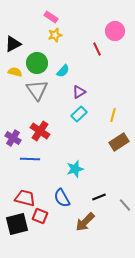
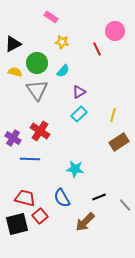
yellow star: moved 7 px right, 7 px down; rotated 24 degrees clockwise
cyan star: rotated 24 degrees clockwise
red square: rotated 28 degrees clockwise
